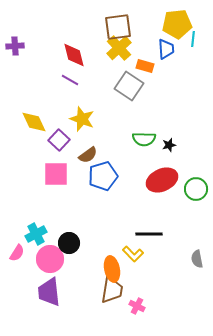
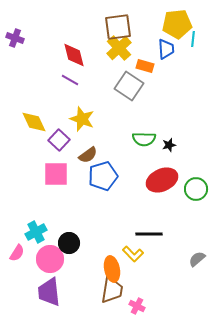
purple cross: moved 8 px up; rotated 24 degrees clockwise
cyan cross: moved 2 px up
gray semicircle: rotated 60 degrees clockwise
